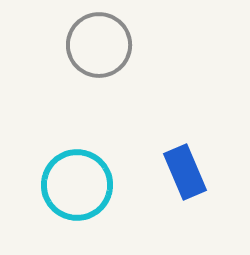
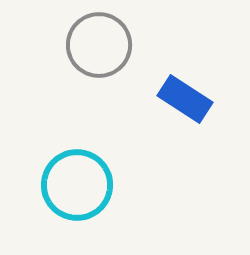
blue rectangle: moved 73 px up; rotated 34 degrees counterclockwise
